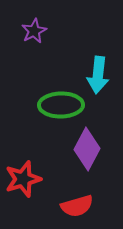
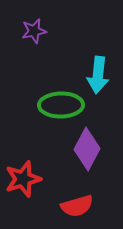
purple star: rotated 15 degrees clockwise
